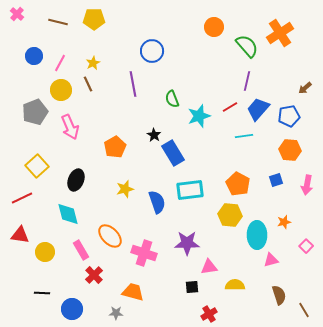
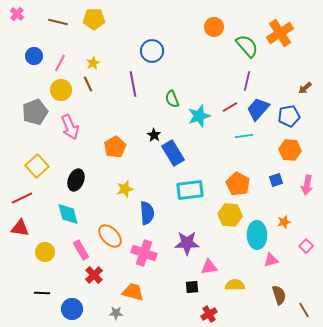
blue semicircle at (157, 202): moved 10 px left, 11 px down; rotated 15 degrees clockwise
red triangle at (20, 235): moved 7 px up
